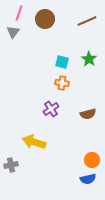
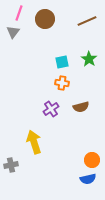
cyan square: rotated 24 degrees counterclockwise
brown semicircle: moved 7 px left, 7 px up
yellow arrow: rotated 55 degrees clockwise
